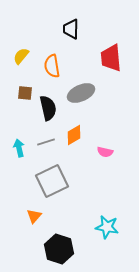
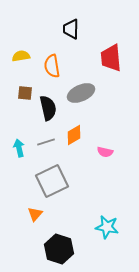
yellow semicircle: rotated 42 degrees clockwise
orange triangle: moved 1 px right, 2 px up
